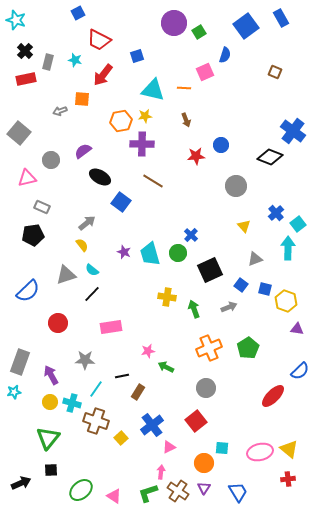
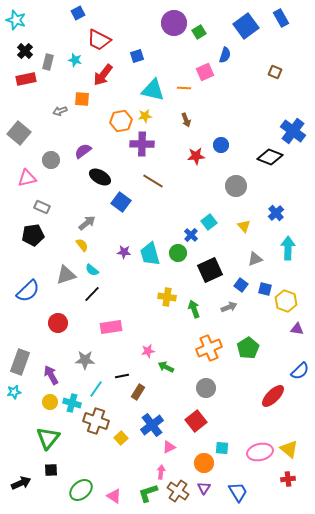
cyan square at (298, 224): moved 89 px left, 2 px up
purple star at (124, 252): rotated 16 degrees counterclockwise
